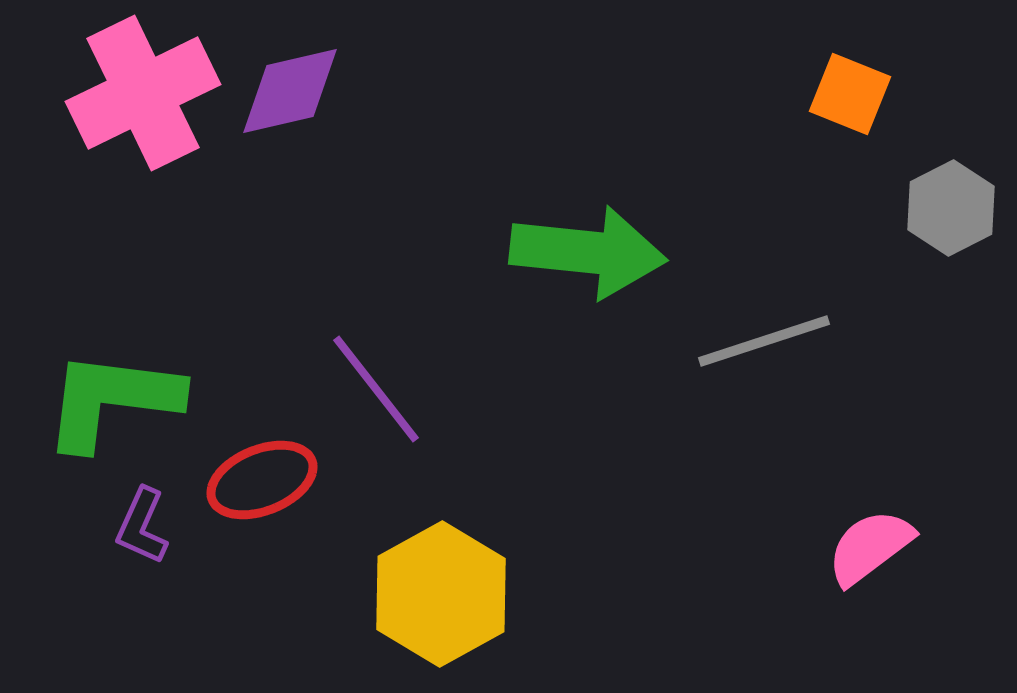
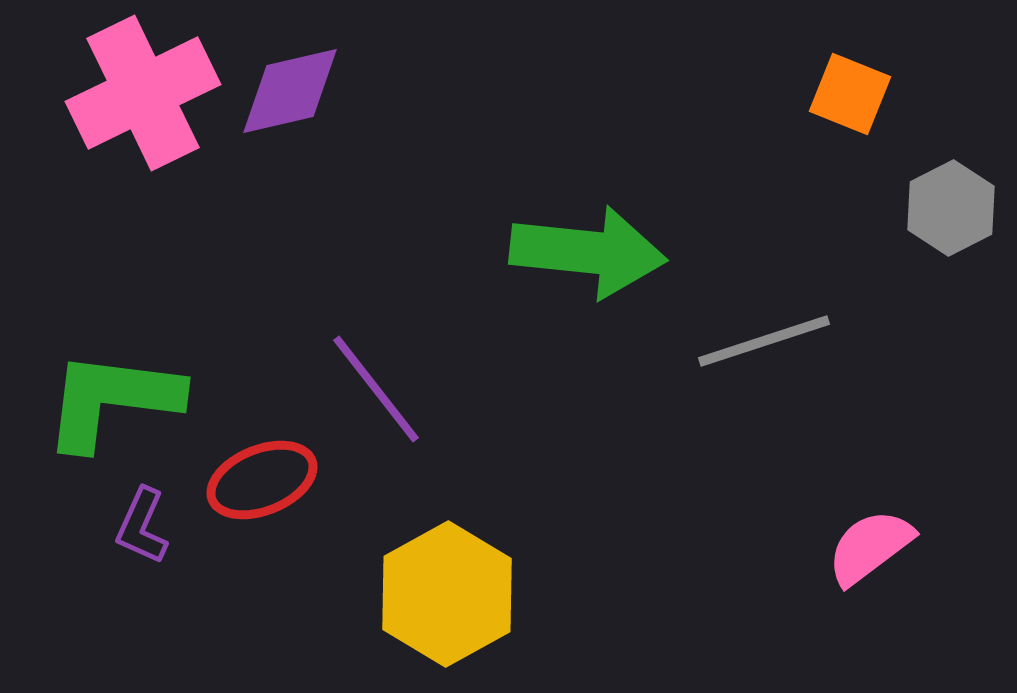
yellow hexagon: moved 6 px right
